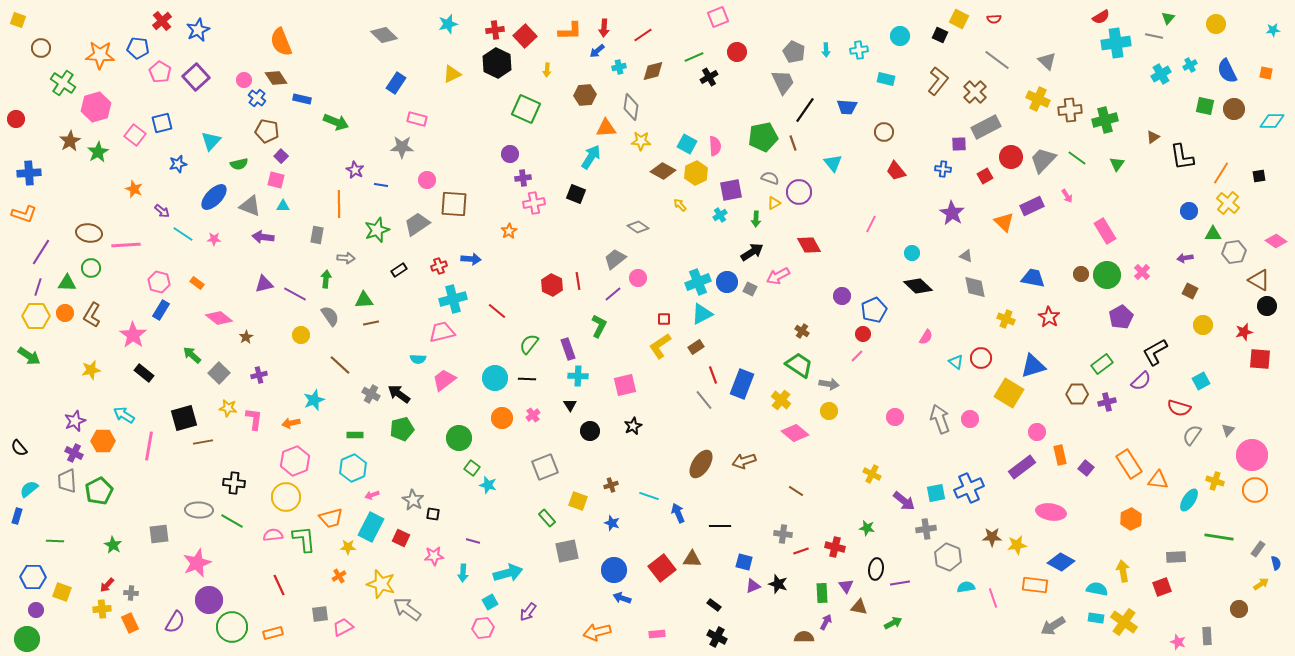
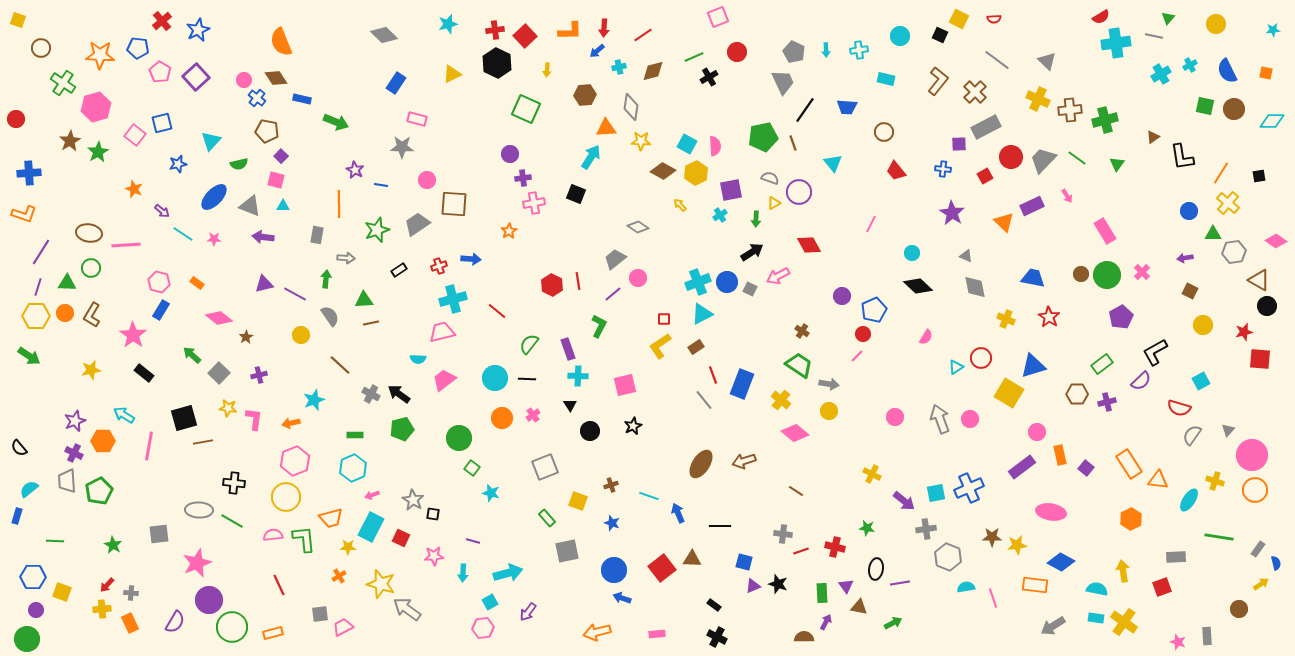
cyan triangle at (956, 362): moved 5 px down; rotated 49 degrees clockwise
cyan star at (488, 485): moved 3 px right, 8 px down
